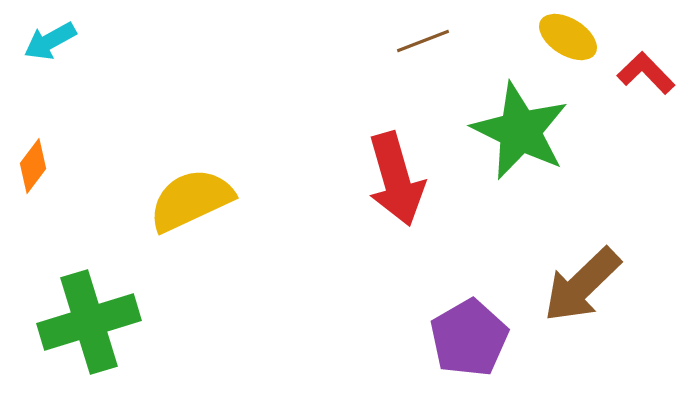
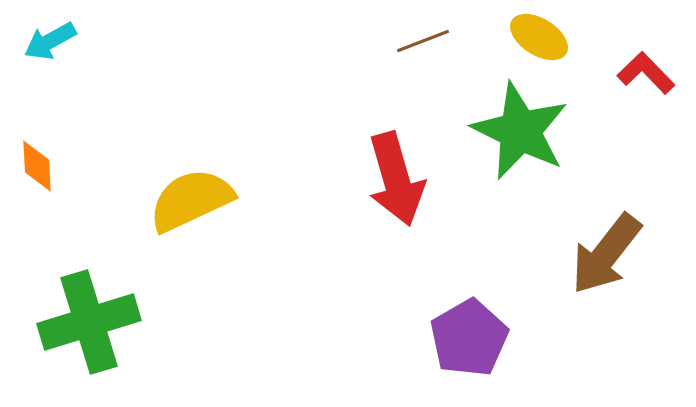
yellow ellipse: moved 29 px left
orange diamond: moved 4 px right; rotated 40 degrees counterclockwise
brown arrow: moved 24 px right, 31 px up; rotated 8 degrees counterclockwise
